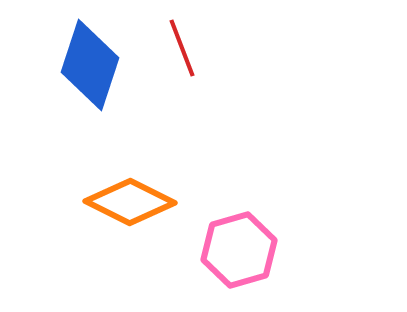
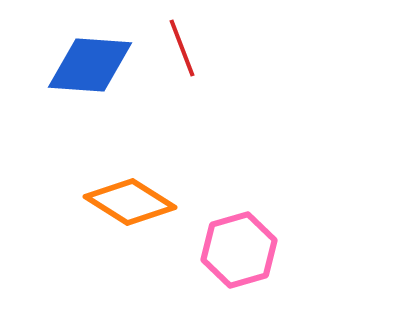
blue diamond: rotated 76 degrees clockwise
orange diamond: rotated 6 degrees clockwise
